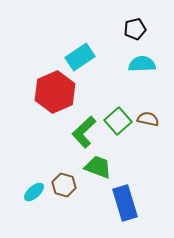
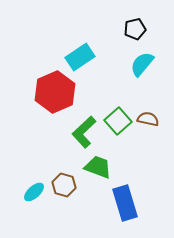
cyan semicircle: rotated 48 degrees counterclockwise
